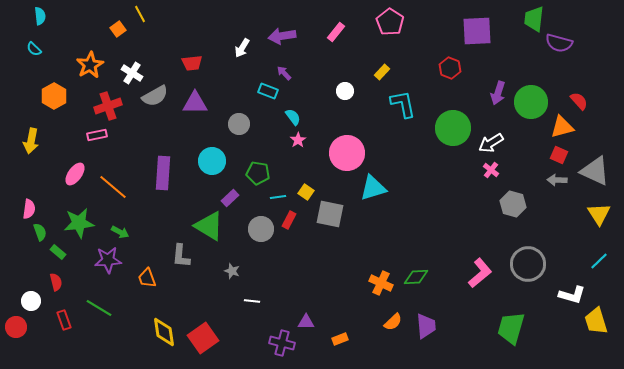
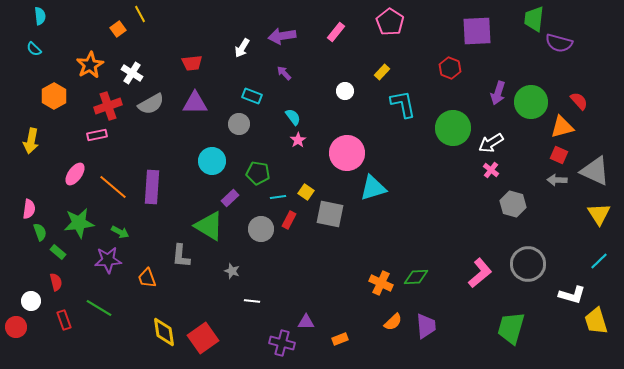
cyan rectangle at (268, 91): moved 16 px left, 5 px down
gray semicircle at (155, 96): moved 4 px left, 8 px down
purple rectangle at (163, 173): moved 11 px left, 14 px down
